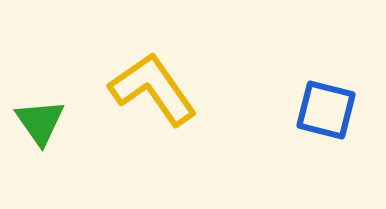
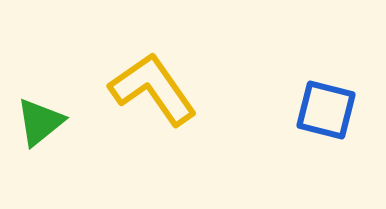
green triangle: rotated 26 degrees clockwise
